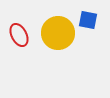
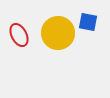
blue square: moved 2 px down
